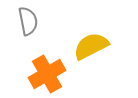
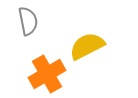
yellow semicircle: moved 4 px left
